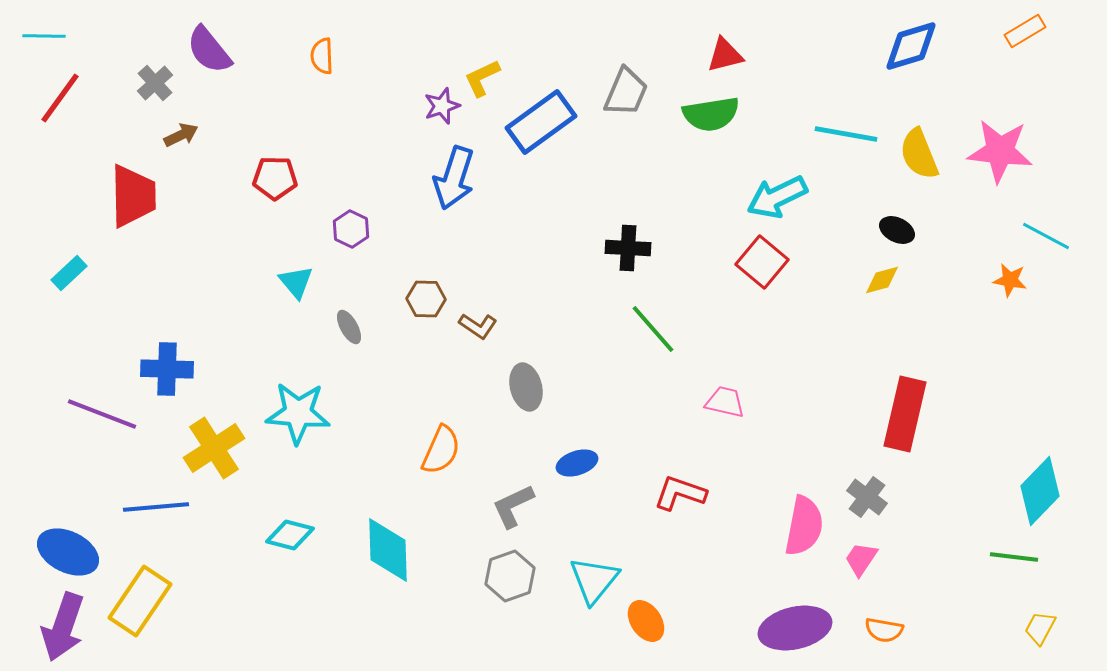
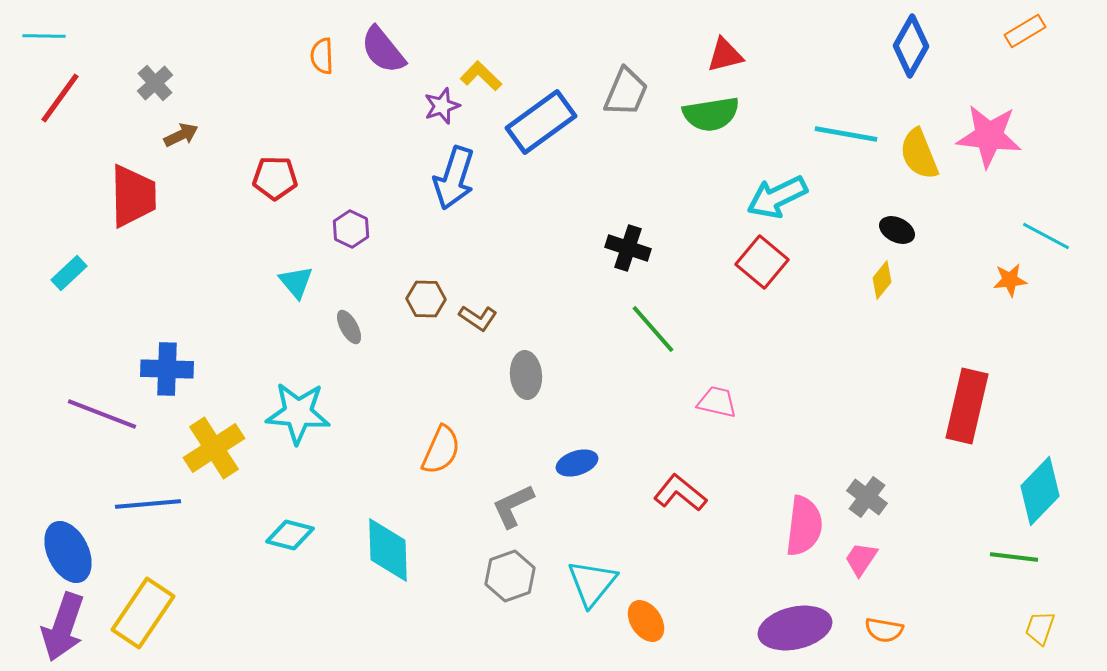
blue diamond at (911, 46): rotated 44 degrees counterclockwise
purple semicircle at (209, 50): moved 174 px right
yellow L-shape at (482, 78): moved 1 px left, 2 px up; rotated 69 degrees clockwise
pink star at (1000, 151): moved 11 px left, 15 px up
black cross at (628, 248): rotated 15 degrees clockwise
yellow diamond at (882, 280): rotated 36 degrees counterclockwise
orange star at (1010, 280): rotated 16 degrees counterclockwise
brown L-shape at (478, 326): moved 8 px up
gray ellipse at (526, 387): moved 12 px up; rotated 9 degrees clockwise
pink trapezoid at (725, 402): moved 8 px left
red rectangle at (905, 414): moved 62 px right, 8 px up
red L-shape at (680, 493): rotated 20 degrees clockwise
blue line at (156, 507): moved 8 px left, 3 px up
pink semicircle at (804, 526): rotated 4 degrees counterclockwise
blue ellipse at (68, 552): rotated 38 degrees clockwise
cyan triangle at (594, 580): moved 2 px left, 3 px down
yellow rectangle at (140, 601): moved 3 px right, 12 px down
yellow trapezoid at (1040, 628): rotated 9 degrees counterclockwise
